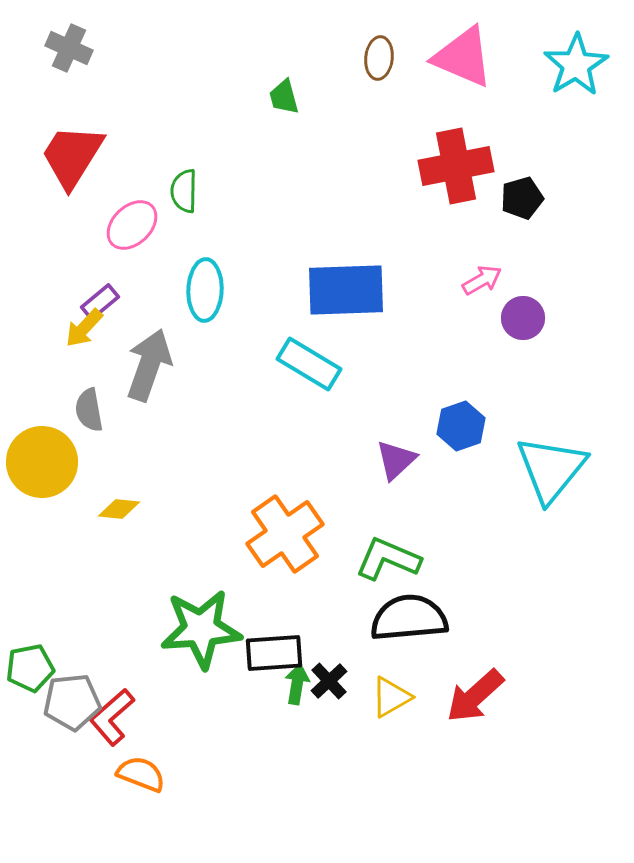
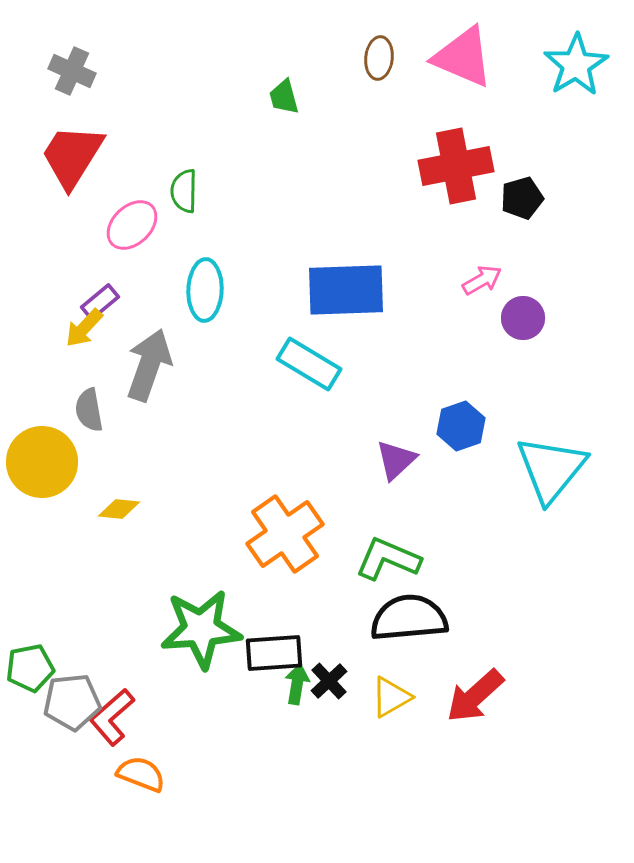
gray cross: moved 3 px right, 23 px down
